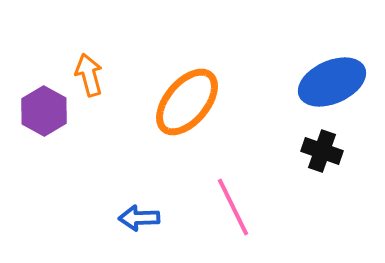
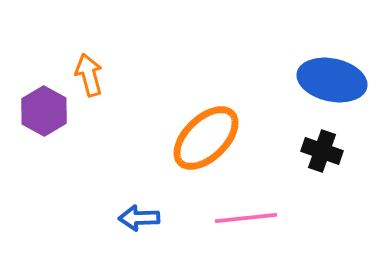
blue ellipse: moved 2 px up; rotated 36 degrees clockwise
orange ellipse: moved 19 px right, 36 px down; rotated 6 degrees clockwise
pink line: moved 13 px right, 11 px down; rotated 70 degrees counterclockwise
